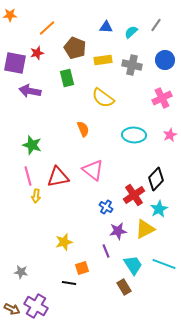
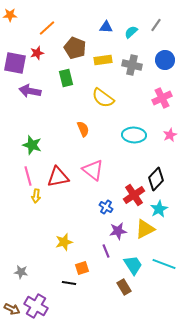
green rectangle: moved 1 px left
